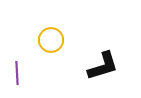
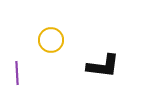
black L-shape: rotated 24 degrees clockwise
